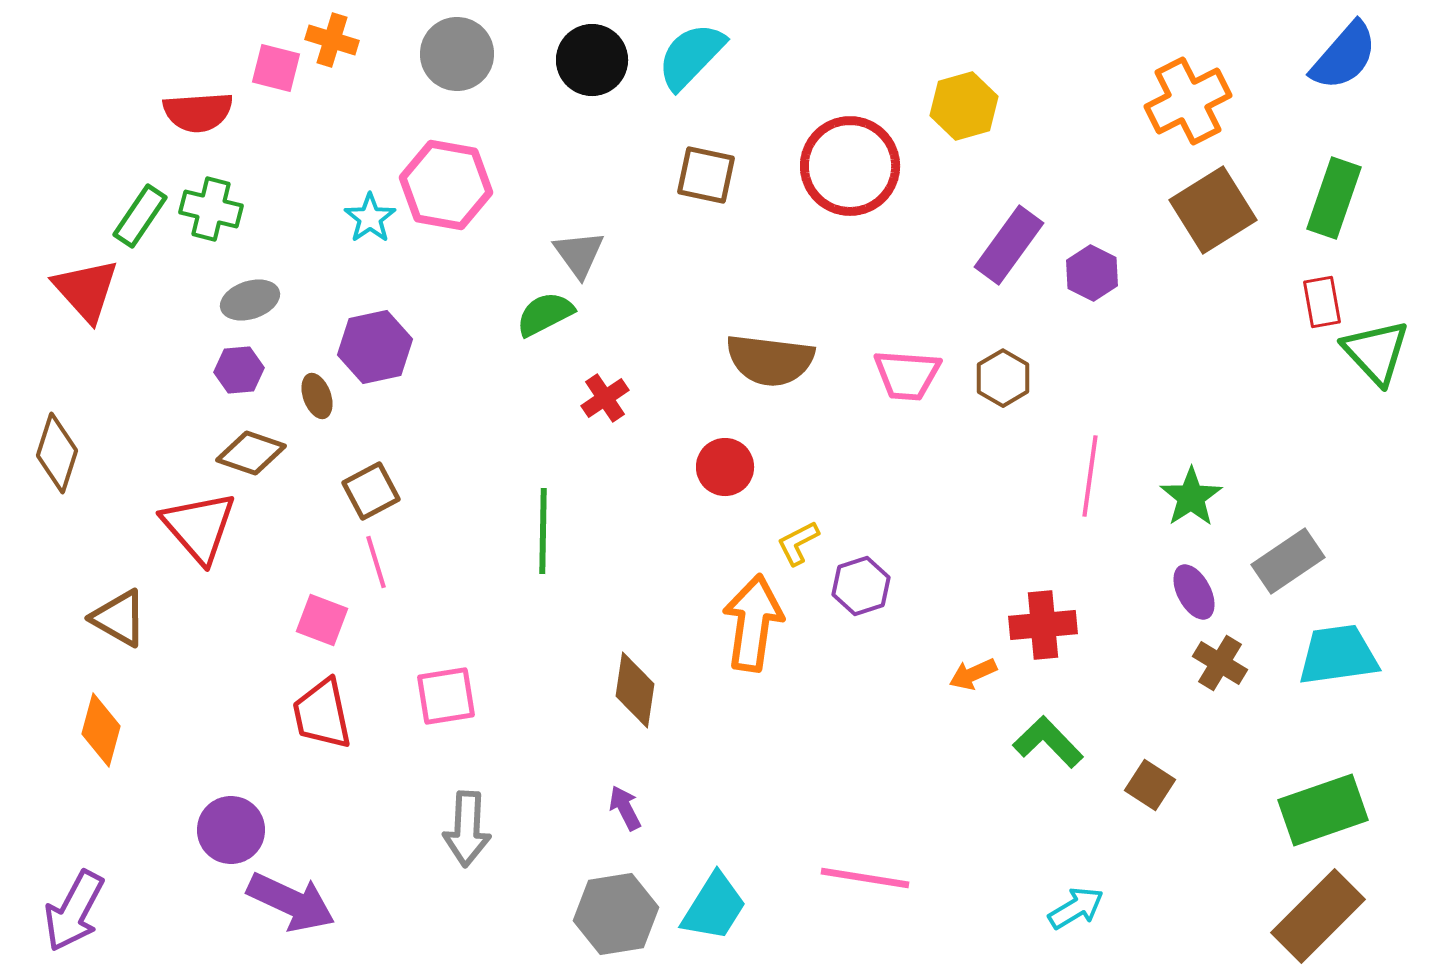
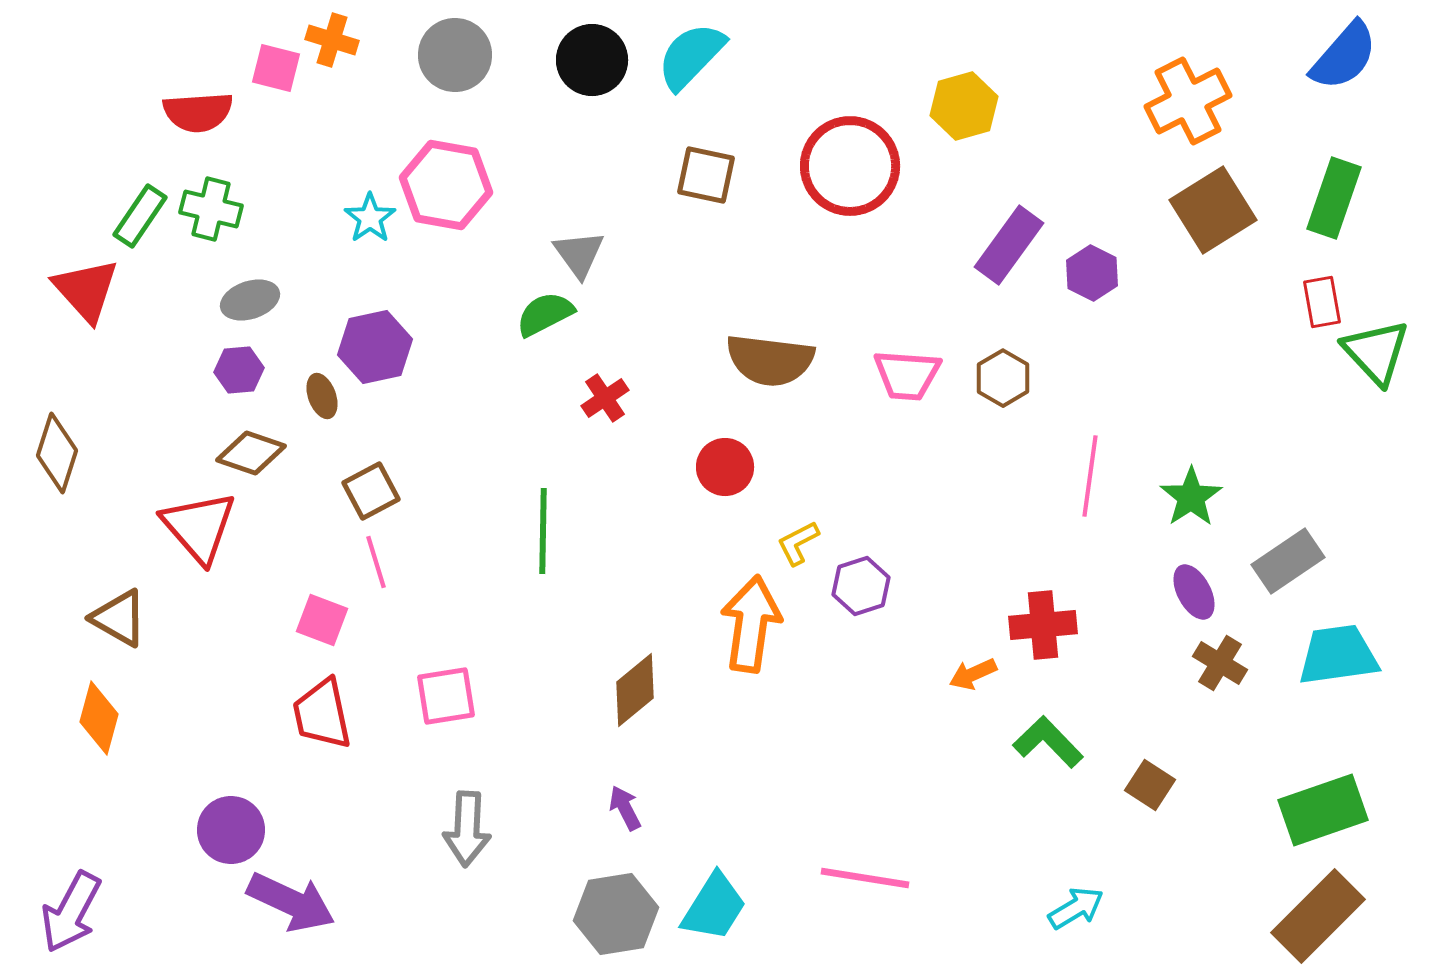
gray circle at (457, 54): moved 2 px left, 1 px down
brown ellipse at (317, 396): moved 5 px right
orange arrow at (753, 623): moved 2 px left, 1 px down
brown diamond at (635, 690): rotated 42 degrees clockwise
orange diamond at (101, 730): moved 2 px left, 12 px up
purple arrow at (74, 911): moved 3 px left, 1 px down
